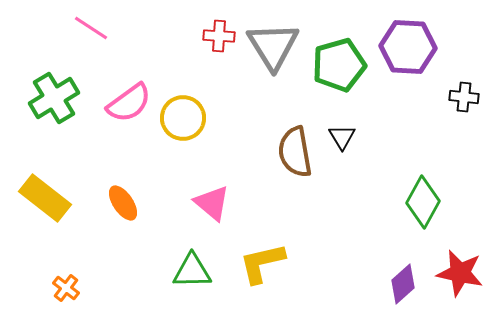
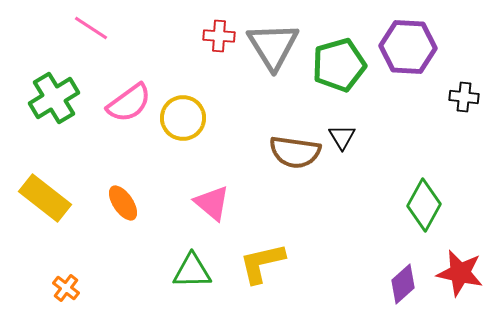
brown semicircle: rotated 72 degrees counterclockwise
green diamond: moved 1 px right, 3 px down
